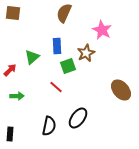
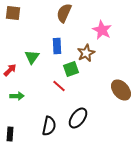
green triangle: rotated 14 degrees counterclockwise
green square: moved 3 px right, 3 px down
red line: moved 3 px right, 1 px up
